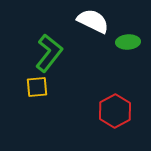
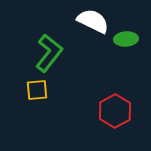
green ellipse: moved 2 px left, 3 px up
yellow square: moved 3 px down
